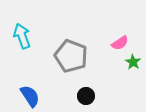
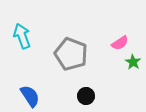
gray pentagon: moved 2 px up
